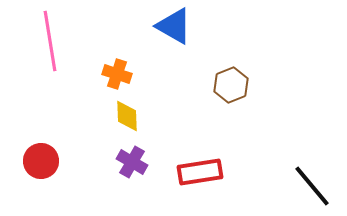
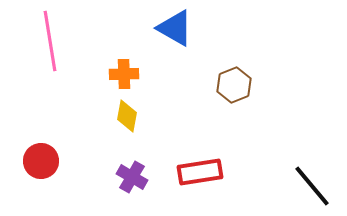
blue triangle: moved 1 px right, 2 px down
orange cross: moved 7 px right; rotated 20 degrees counterclockwise
brown hexagon: moved 3 px right
yellow diamond: rotated 12 degrees clockwise
purple cross: moved 15 px down
